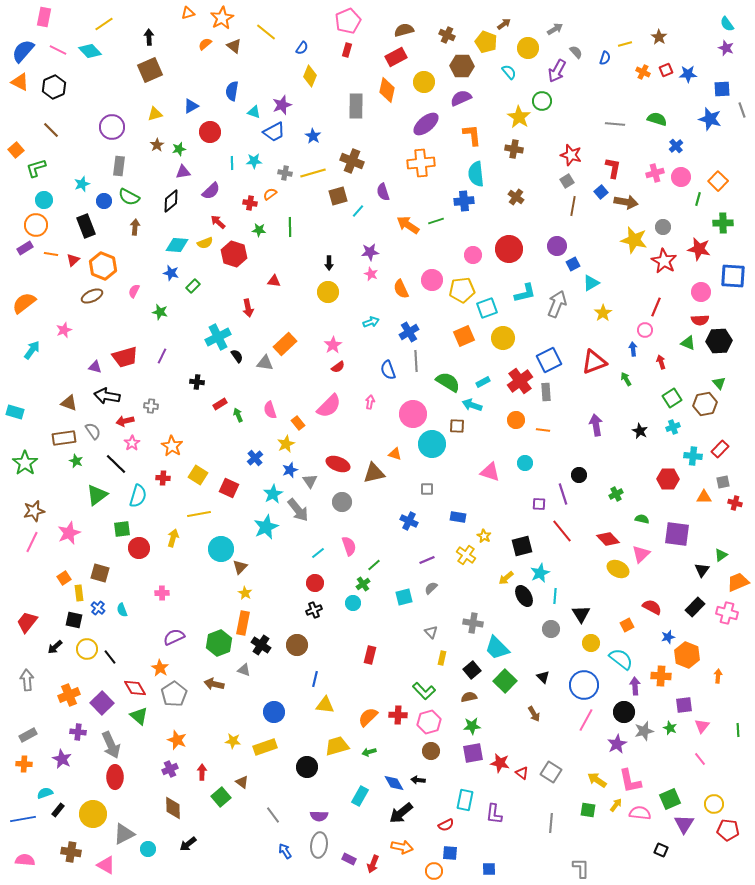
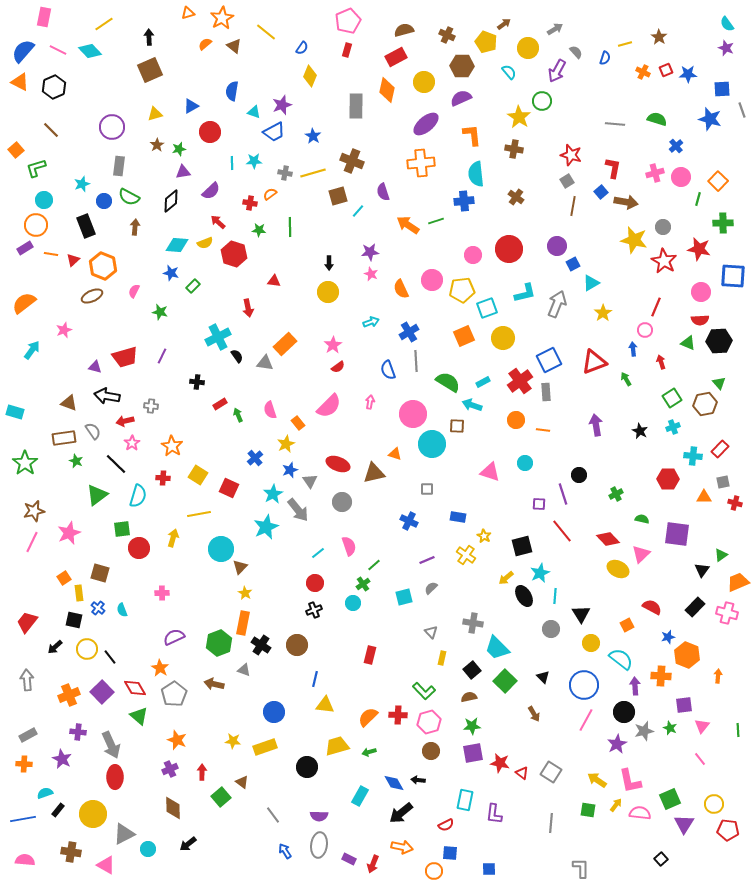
purple square at (102, 703): moved 11 px up
black square at (661, 850): moved 9 px down; rotated 24 degrees clockwise
